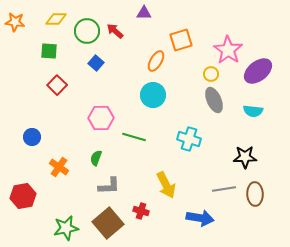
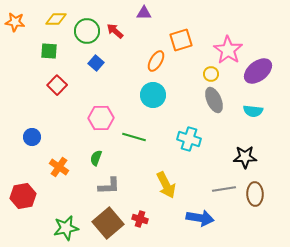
red cross: moved 1 px left, 8 px down
